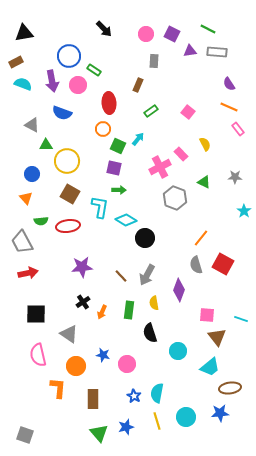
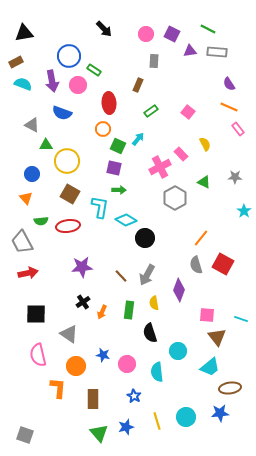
gray hexagon at (175, 198): rotated 10 degrees clockwise
cyan semicircle at (157, 393): moved 21 px up; rotated 18 degrees counterclockwise
